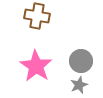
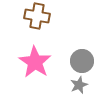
gray circle: moved 1 px right
pink star: moved 1 px left, 4 px up
